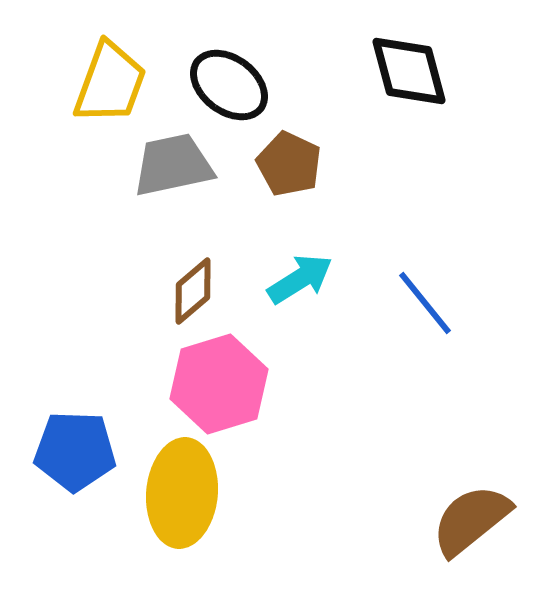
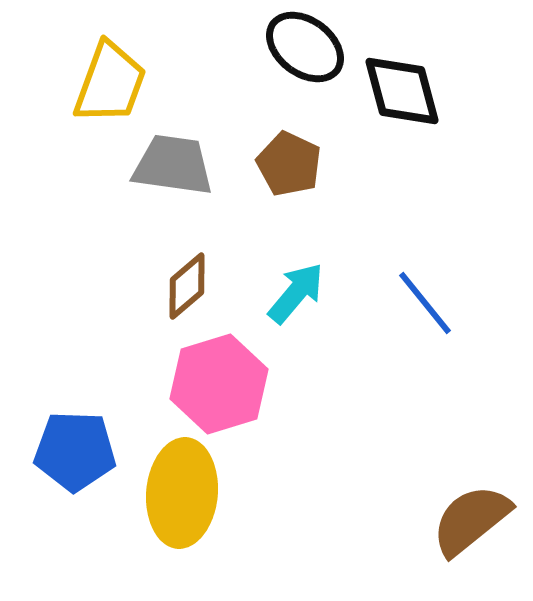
black diamond: moved 7 px left, 20 px down
black ellipse: moved 76 px right, 38 px up
gray trapezoid: rotated 20 degrees clockwise
cyan arrow: moved 4 px left, 14 px down; rotated 18 degrees counterclockwise
brown diamond: moved 6 px left, 5 px up
